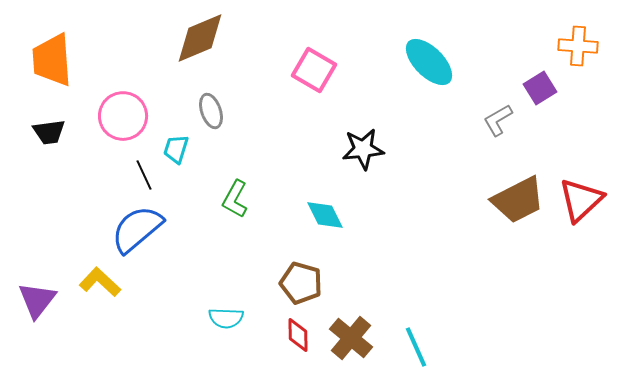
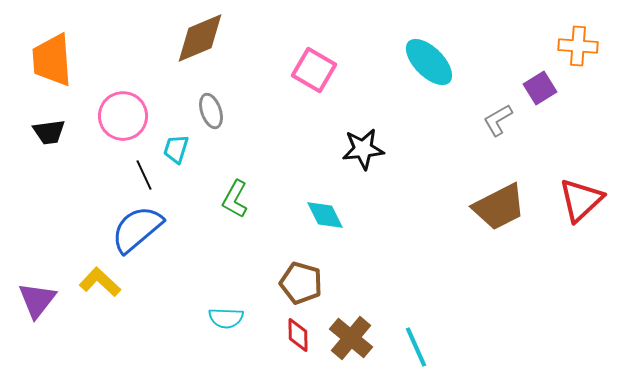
brown trapezoid: moved 19 px left, 7 px down
